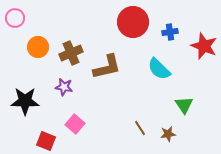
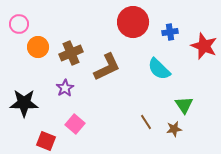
pink circle: moved 4 px right, 6 px down
brown L-shape: rotated 12 degrees counterclockwise
purple star: moved 1 px right, 1 px down; rotated 30 degrees clockwise
black star: moved 1 px left, 2 px down
brown line: moved 6 px right, 6 px up
brown star: moved 6 px right, 5 px up
